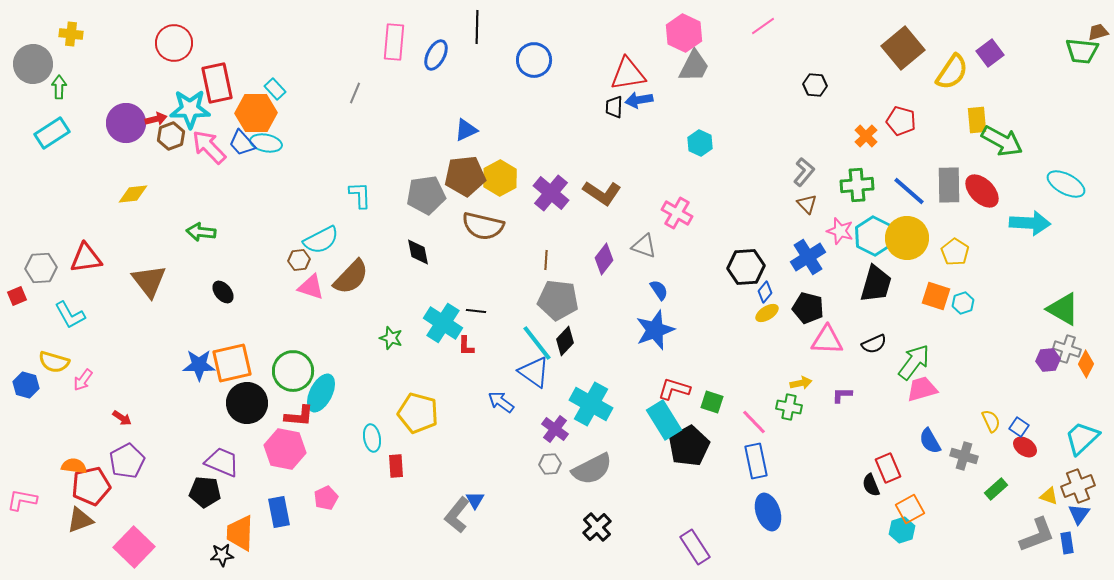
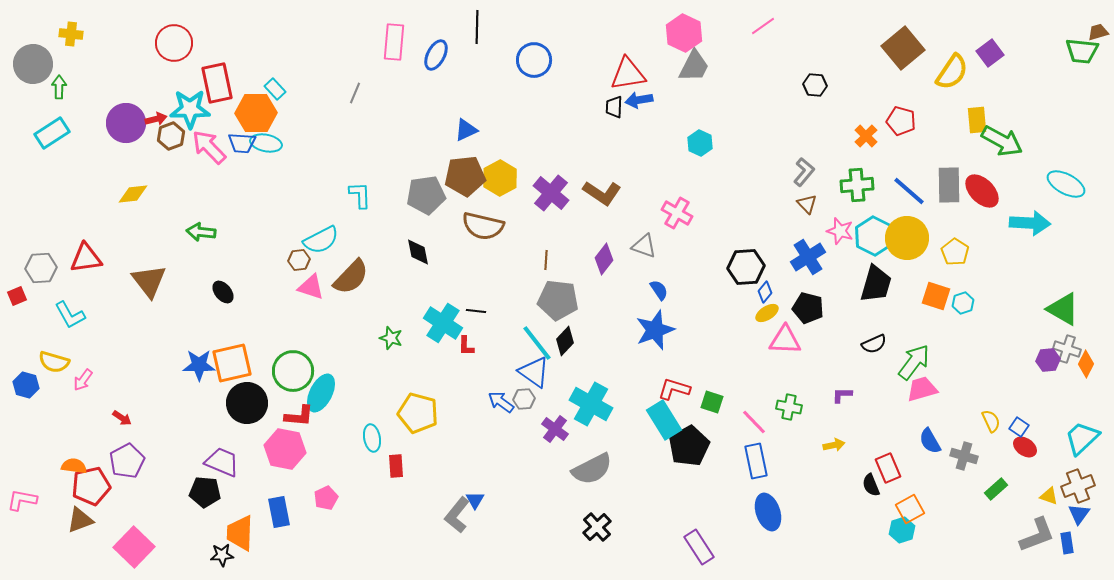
blue trapezoid at (242, 143): rotated 44 degrees counterclockwise
pink triangle at (827, 340): moved 42 px left
yellow arrow at (801, 383): moved 33 px right, 62 px down
gray hexagon at (550, 464): moved 26 px left, 65 px up
purple rectangle at (695, 547): moved 4 px right
